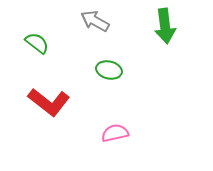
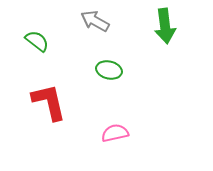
green semicircle: moved 2 px up
red L-shape: rotated 141 degrees counterclockwise
